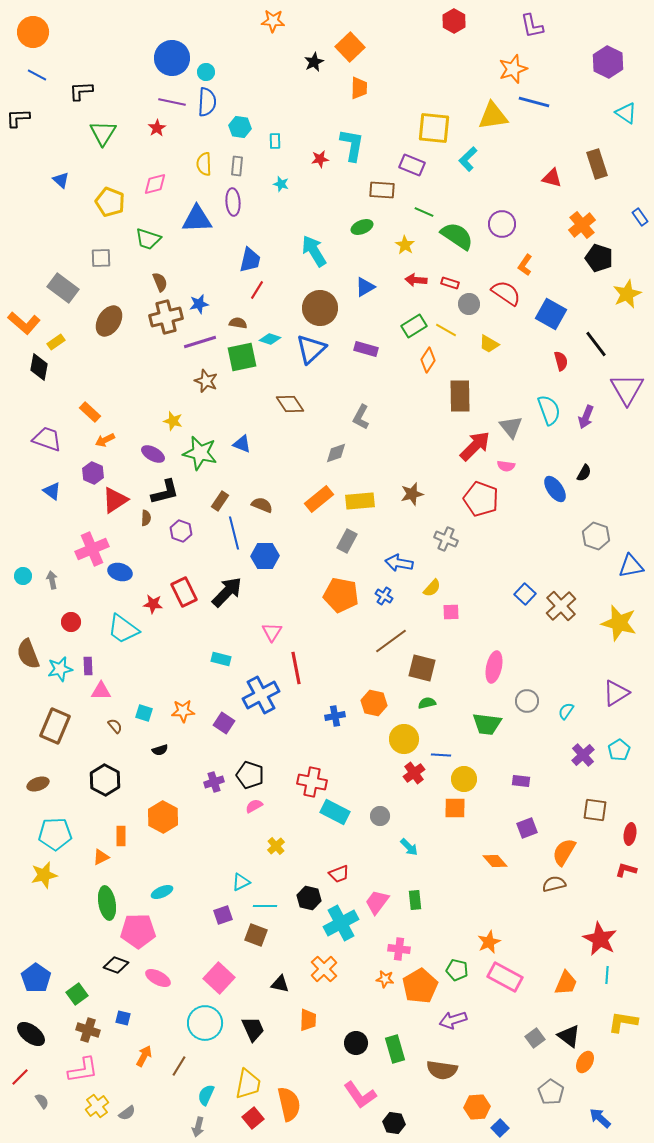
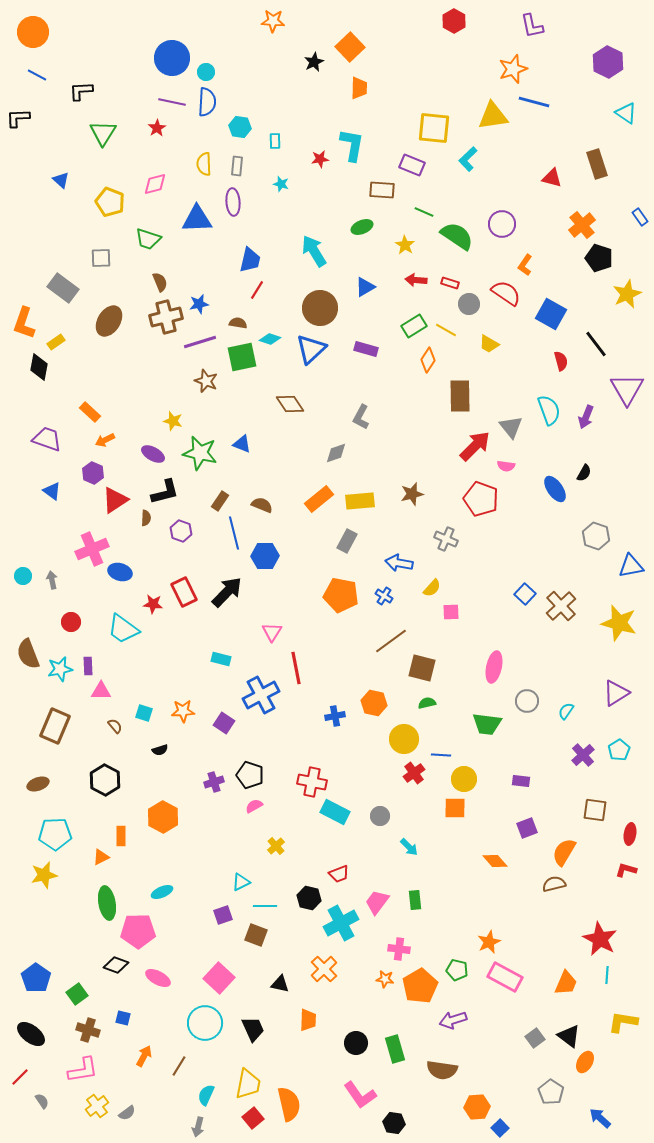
orange L-shape at (24, 323): rotated 68 degrees clockwise
